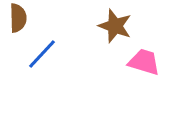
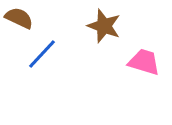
brown semicircle: moved 1 px right; rotated 64 degrees counterclockwise
brown star: moved 11 px left
